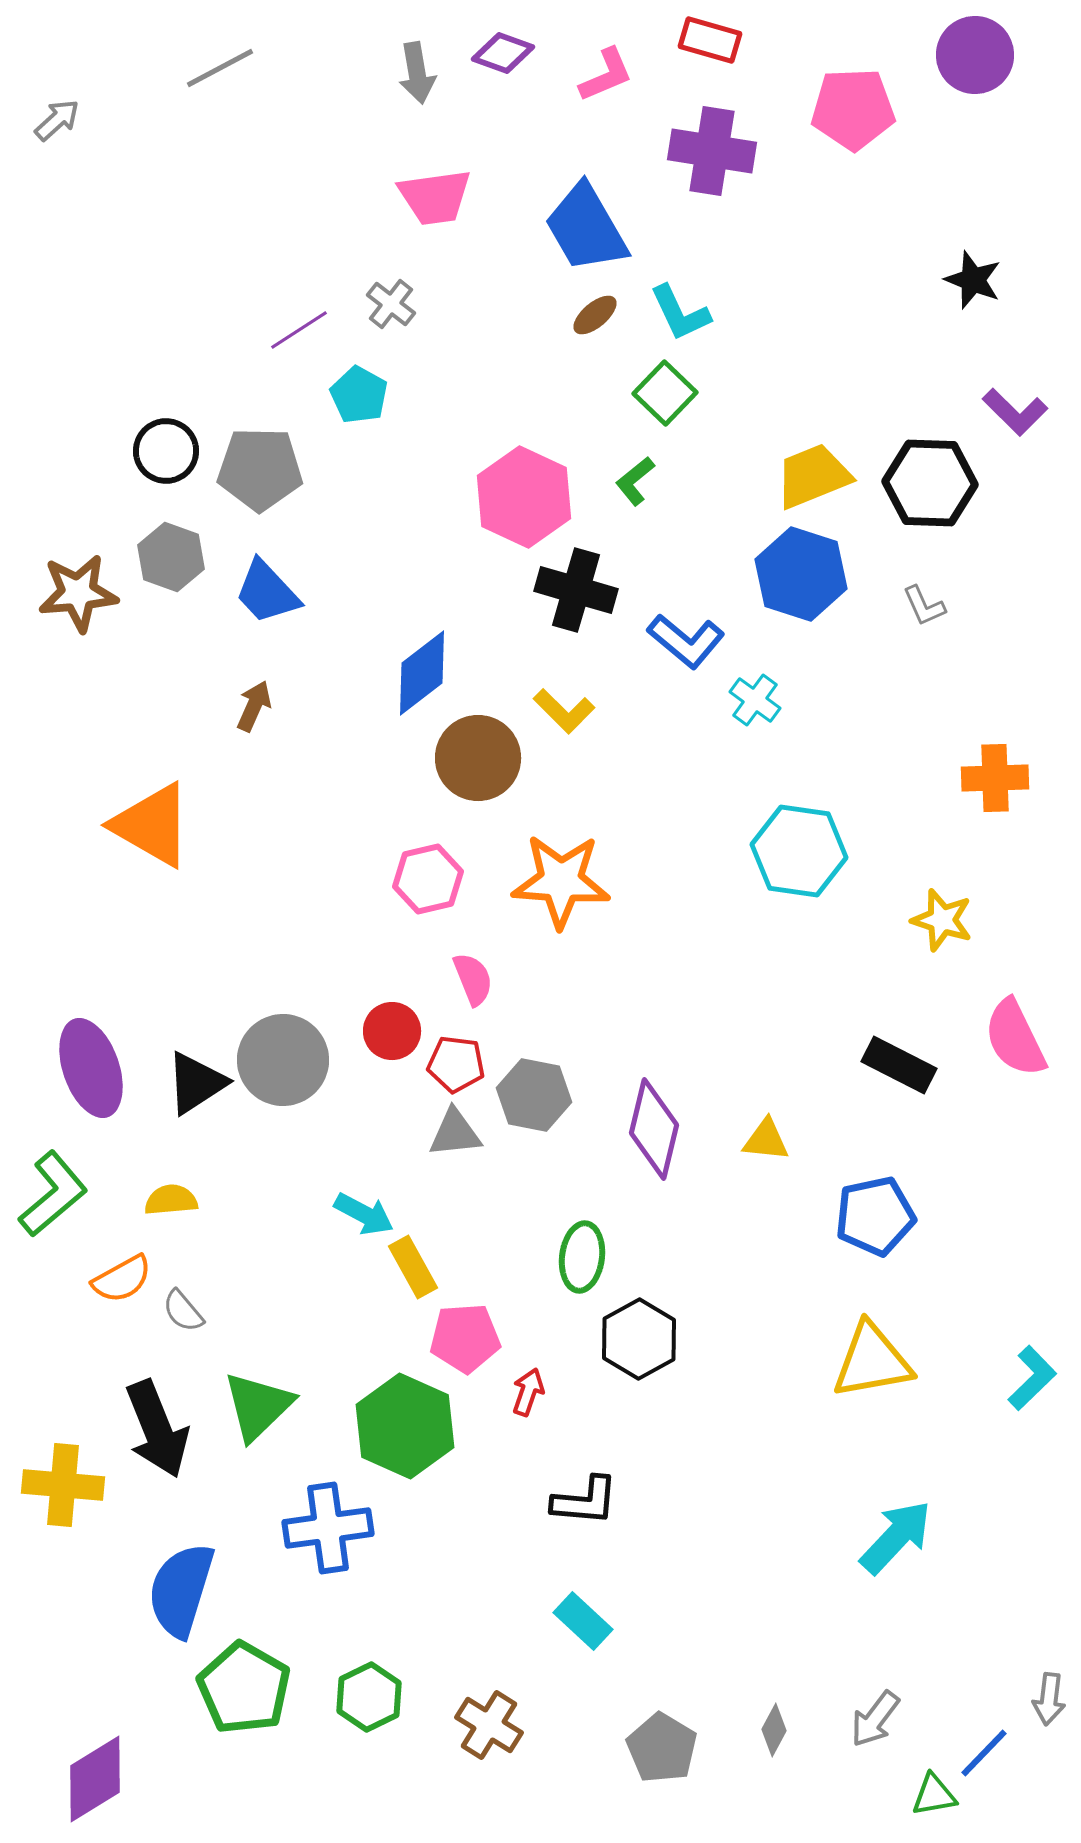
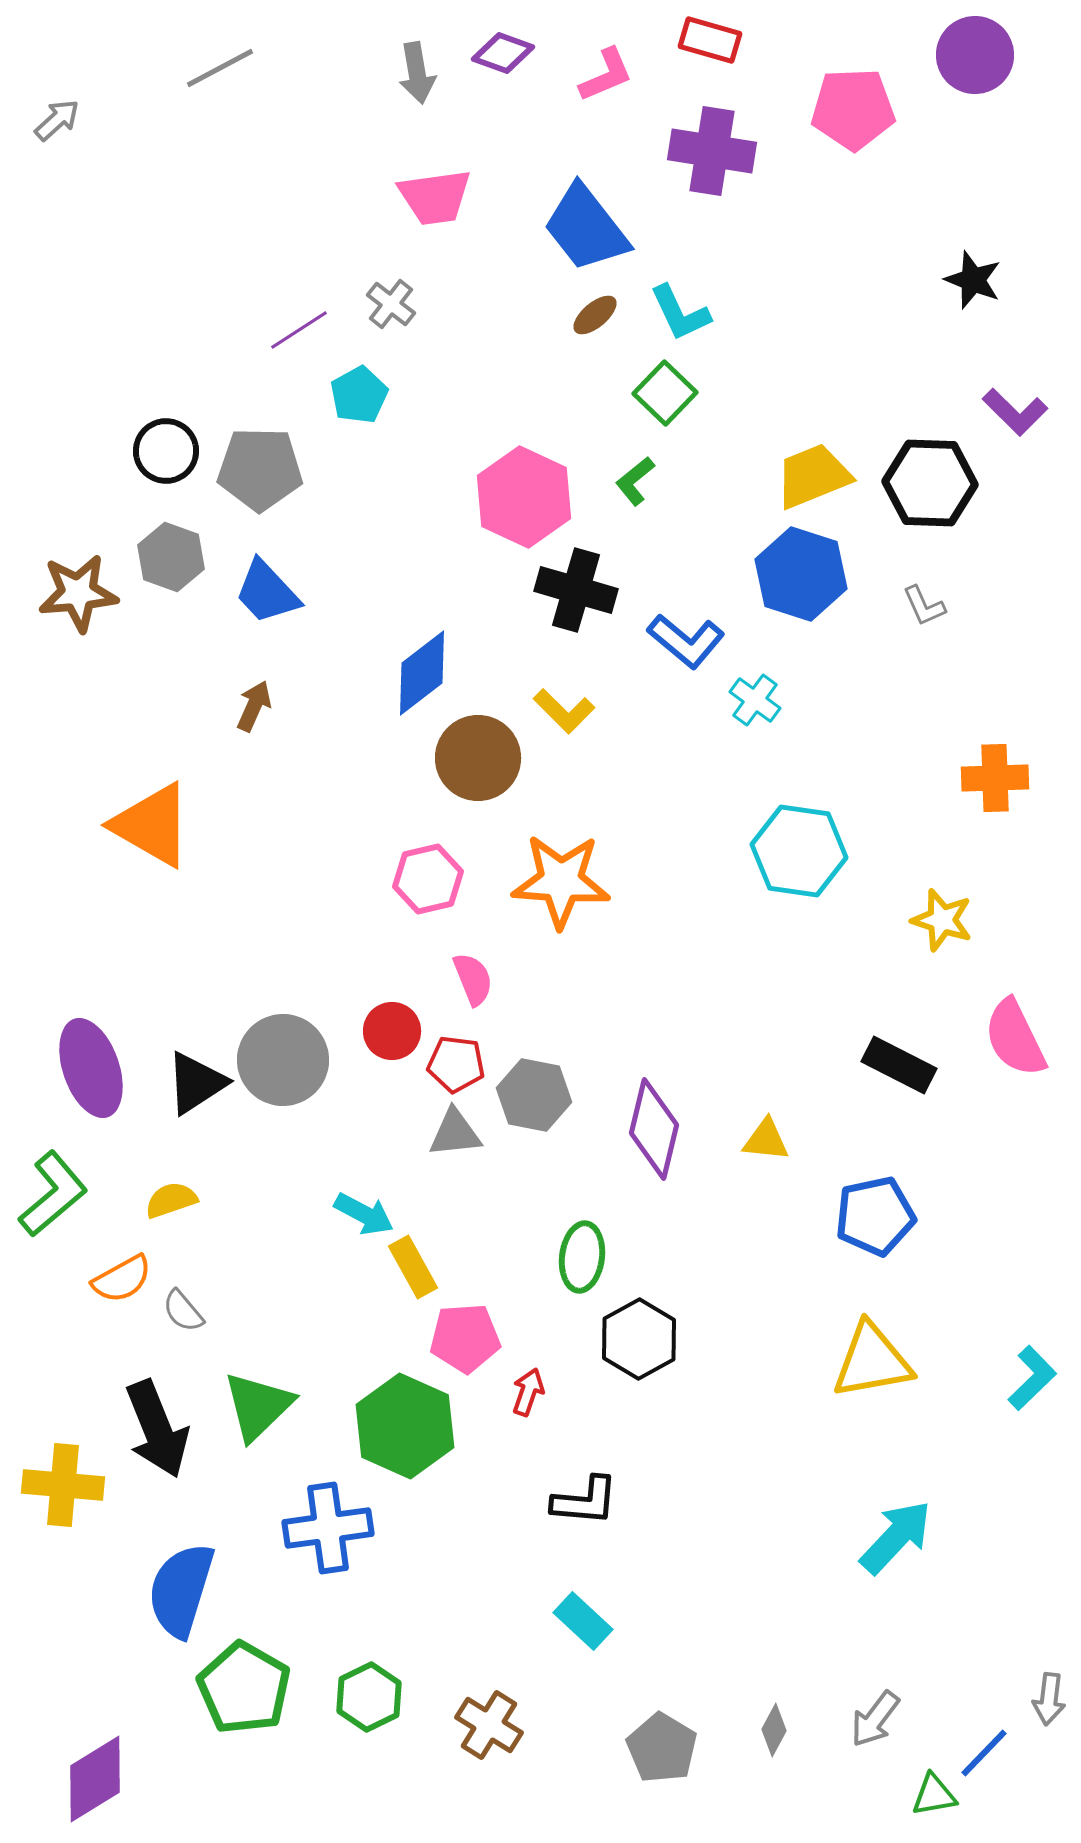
blue trapezoid at (586, 228): rotated 8 degrees counterclockwise
cyan pentagon at (359, 395): rotated 14 degrees clockwise
yellow semicircle at (171, 1200): rotated 14 degrees counterclockwise
